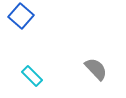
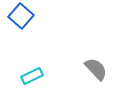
cyan rectangle: rotated 70 degrees counterclockwise
